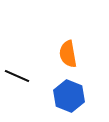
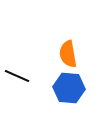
blue hexagon: moved 8 px up; rotated 16 degrees counterclockwise
